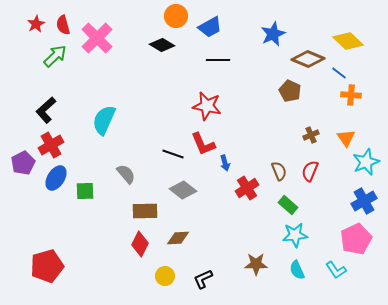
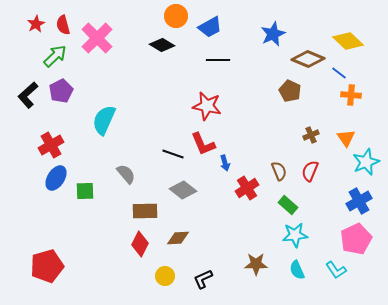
black L-shape at (46, 110): moved 18 px left, 15 px up
purple pentagon at (23, 163): moved 38 px right, 72 px up
blue cross at (364, 201): moved 5 px left
